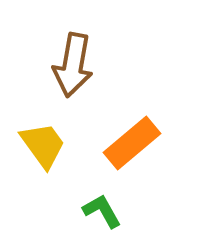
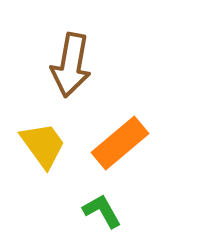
brown arrow: moved 2 px left
orange rectangle: moved 12 px left
